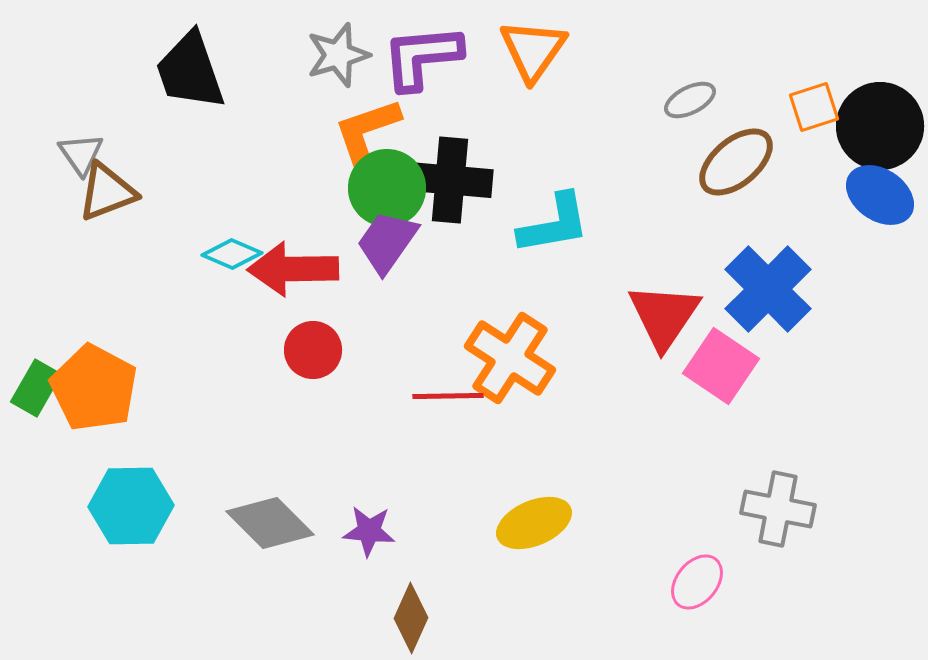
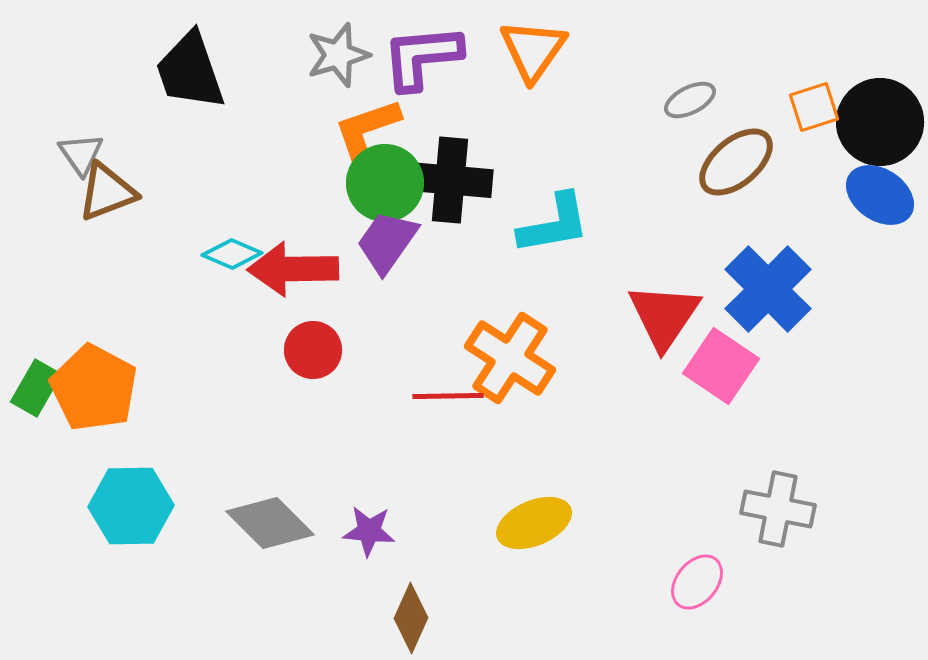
black circle: moved 4 px up
green circle: moved 2 px left, 5 px up
